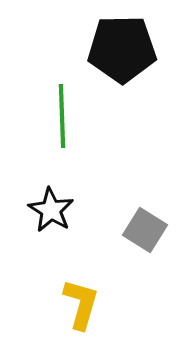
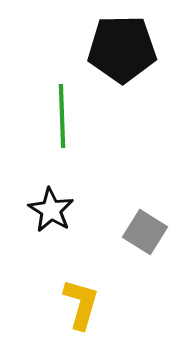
gray square: moved 2 px down
